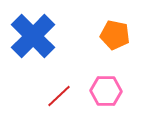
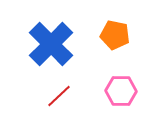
blue cross: moved 18 px right, 8 px down
pink hexagon: moved 15 px right
